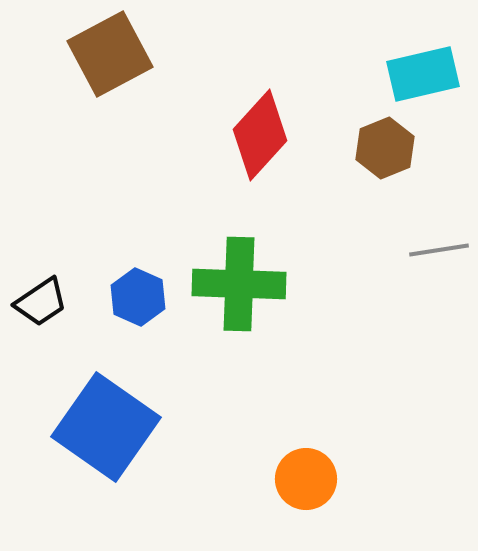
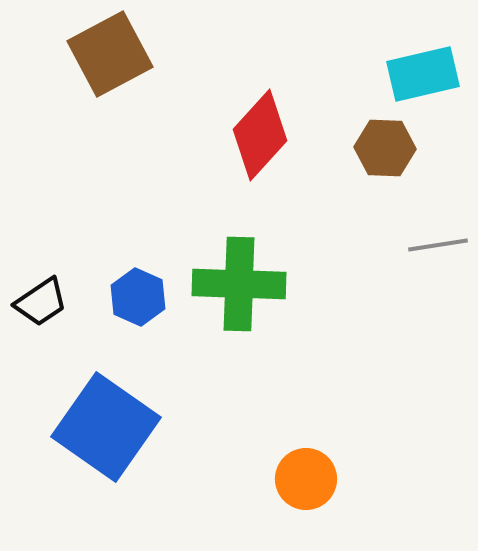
brown hexagon: rotated 24 degrees clockwise
gray line: moved 1 px left, 5 px up
